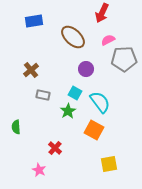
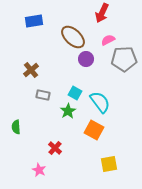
purple circle: moved 10 px up
